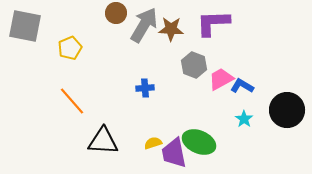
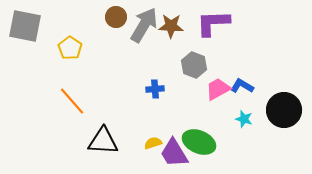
brown circle: moved 4 px down
brown star: moved 3 px up
yellow pentagon: rotated 15 degrees counterclockwise
pink trapezoid: moved 3 px left, 10 px down
blue cross: moved 10 px right, 1 px down
black circle: moved 3 px left
cyan star: rotated 18 degrees counterclockwise
purple trapezoid: rotated 20 degrees counterclockwise
